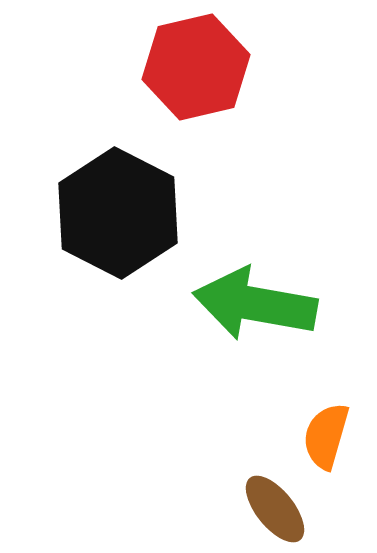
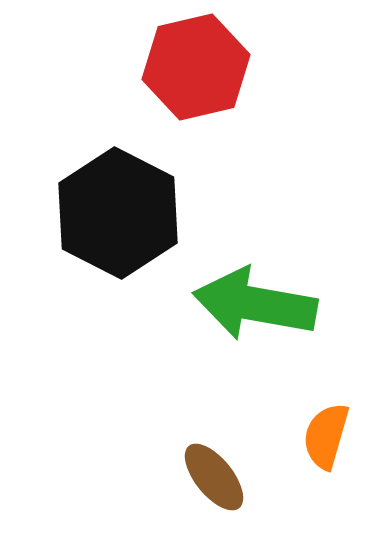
brown ellipse: moved 61 px left, 32 px up
